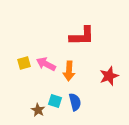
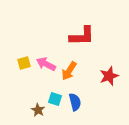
orange arrow: rotated 30 degrees clockwise
cyan square: moved 2 px up
